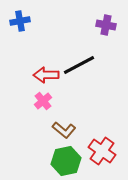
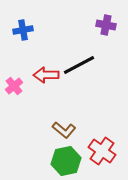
blue cross: moved 3 px right, 9 px down
pink cross: moved 29 px left, 15 px up
